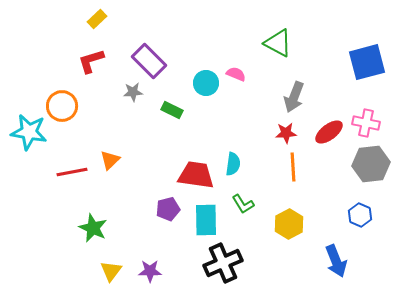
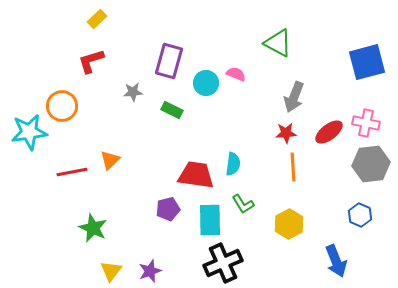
purple rectangle: moved 20 px right; rotated 60 degrees clockwise
cyan star: rotated 18 degrees counterclockwise
cyan rectangle: moved 4 px right
purple star: rotated 20 degrees counterclockwise
